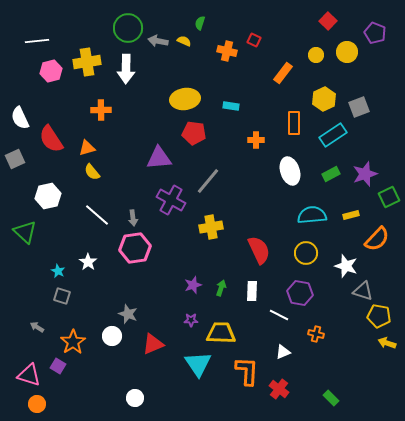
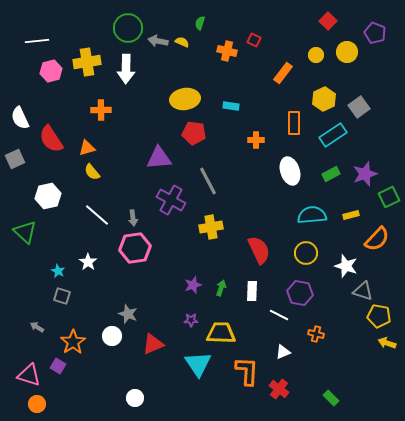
yellow semicircle at (184, 41): moved 2 px left, 1 px down
gray square at (359, 107): rotated 15 degrees counterclockwise
gray line at (208, 181): rotated 68 degrees counterclockwise
